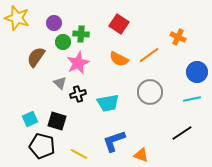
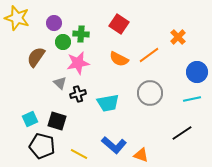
orange cross: rotated 21 degrees clockwise
pink star: rotated 15 degrees clockwise
gray circle: moved 1 px down
blue L-shape: moved 4 px down; rotated 120 degrees counterclockwise
